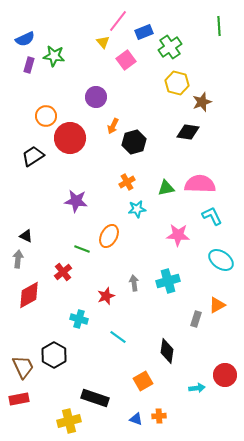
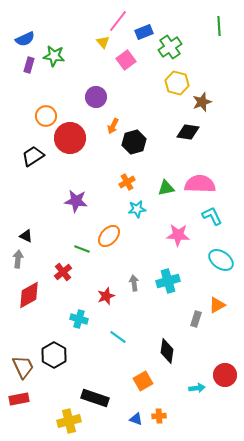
orange ellipse at (109, 236): rotated 15 degrees clockwise
